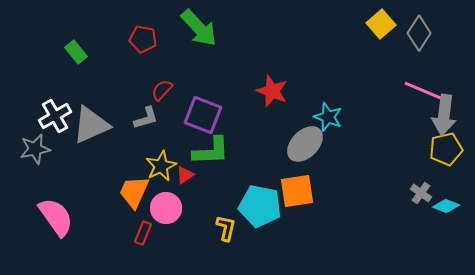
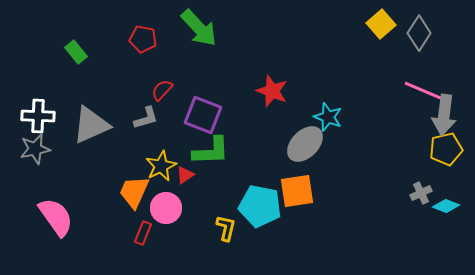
white cross: moved 17 px left; rotated 32 degrees clockwise
gray cross: rotated 30 degrees clockwise
